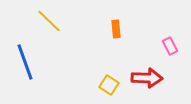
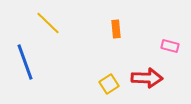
yellow line: moved 1 px left, 2 px down
pink rectangle: rotated 48 degrees counterclockwise
yellow square: moved 1 px up; rotated 24 degrees clockwise
